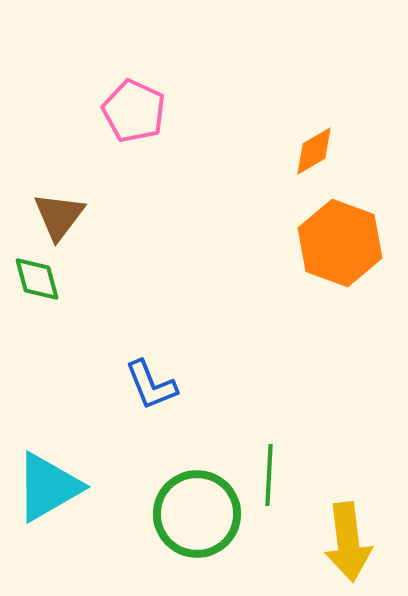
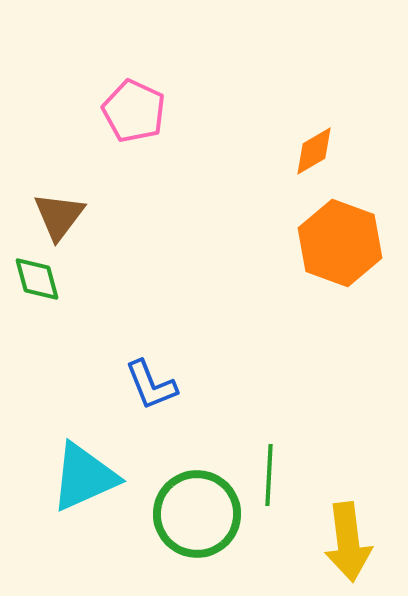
cyan triangle: moved 36 px right, 10 px up; rotated 6 degrees clockwise
